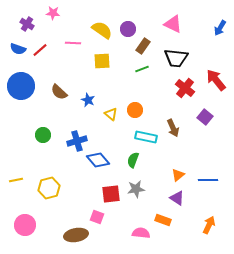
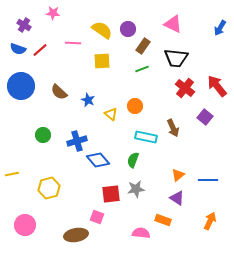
purple cross: moved 3 px left, 1 px down
red arrow: moved 1 px right, 6 px down
orange circle: moved 4 px up
yellow line: moved 4 px left, 6 px up
orange arrow: moved 1 px right, 4 px up
